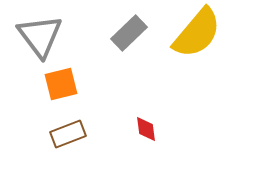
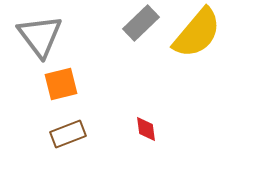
gray rectangle: moved 12 px right, 10 px up
